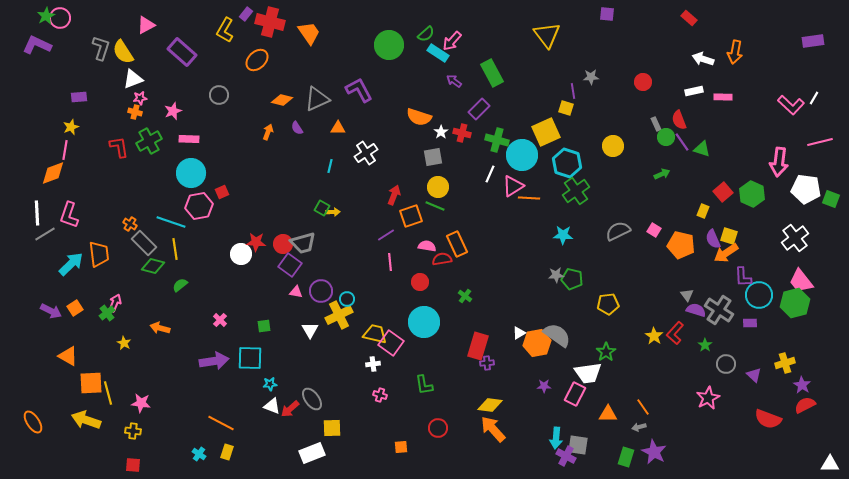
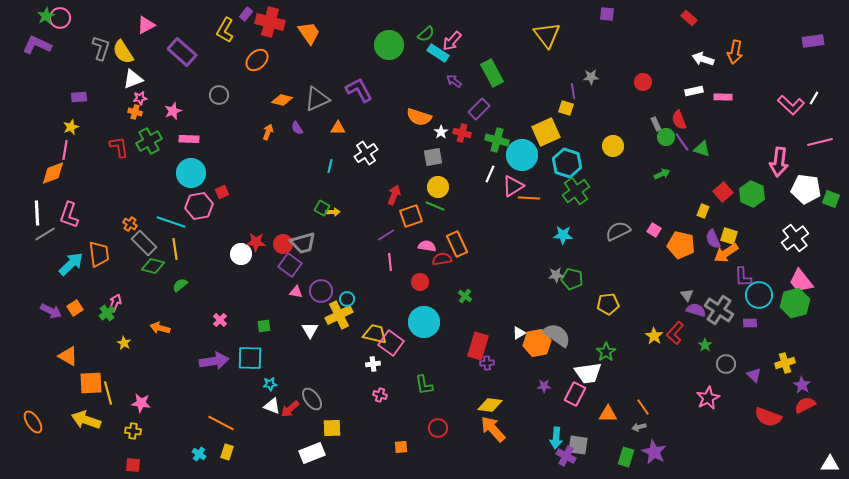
red semicircle at (768, 419): moved 2 px up
